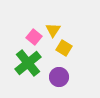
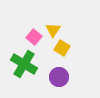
yellow square: moved 2 px left
green cross: moved 4 px left, 1 px down; rotated 20 degrees counterclockwise
